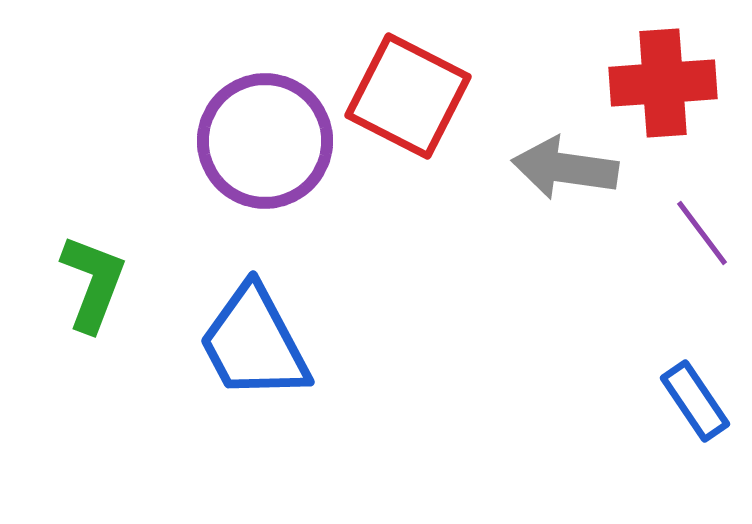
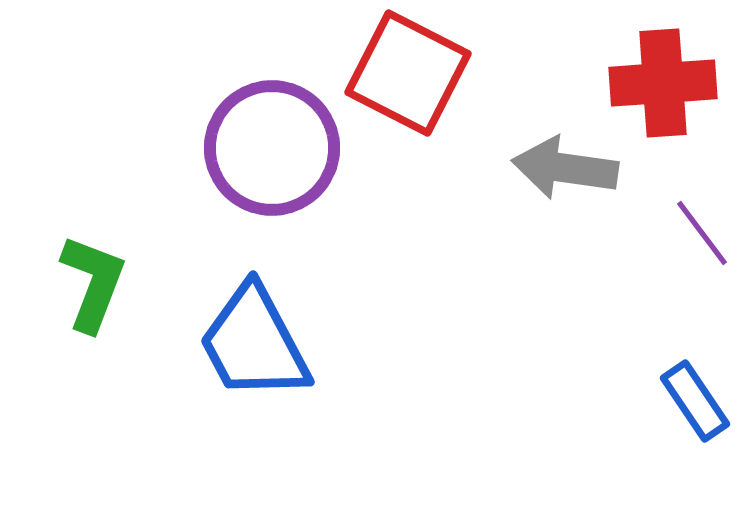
red square: moved 23 px up
purple circle: moved 7 px right, 7 px down
